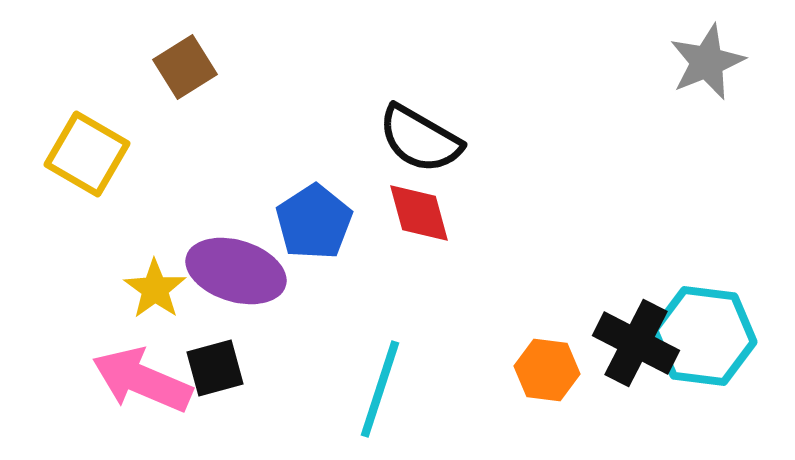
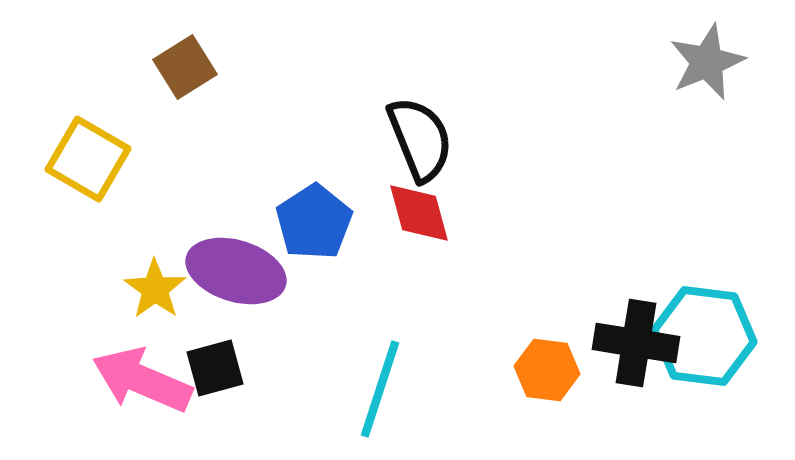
black semicircle: rotated 142 degrees counterclockwise
yellow square: moved 1 px right, 5 px down
black cross: rotated 18 degrees counterclockwise
